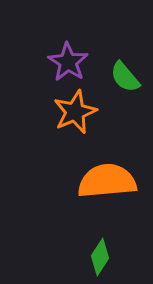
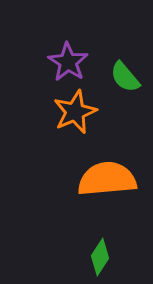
orange semicircle: moved 2 px up
